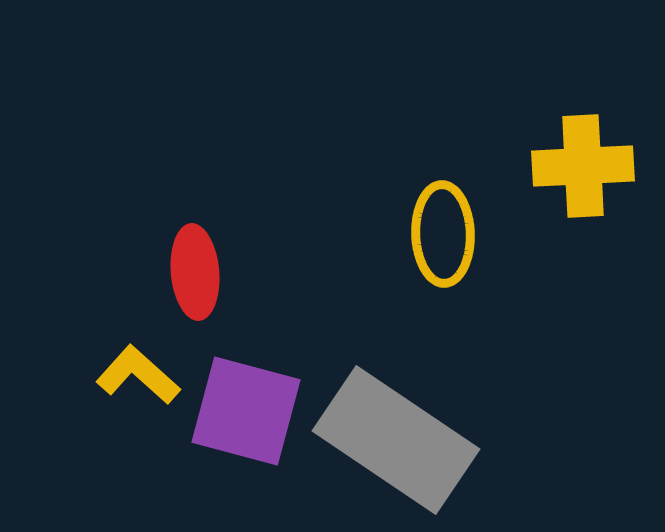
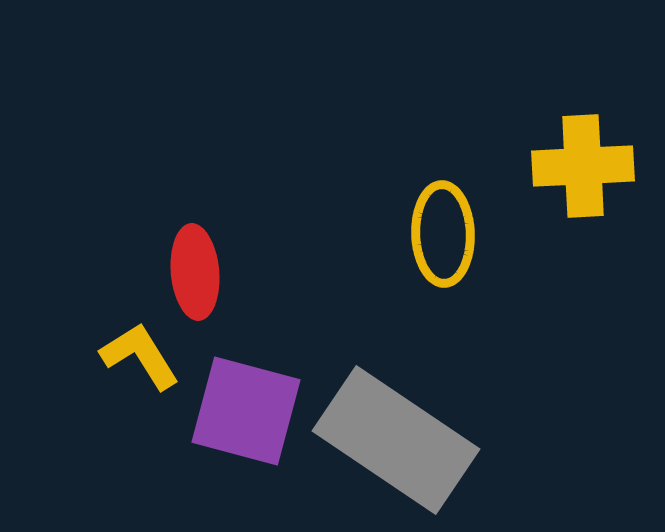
yellow L-shape: moved 2 px right, 19 px up; rotated 16 degrees clockwise
